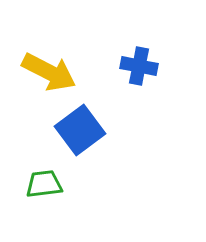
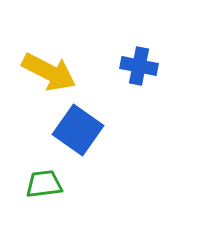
blue square: moved 2 px left; rotated 18 degrees counterclockwise
